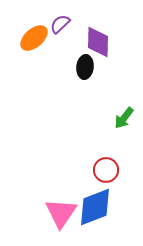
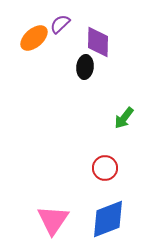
red circle: moved 1 px left, 2 px up
blue diamond: moved 13 px right, 12 px down
pink triangle: moved 8 px left, 7 px down
